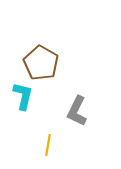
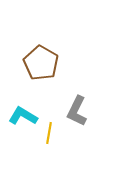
cyan L-shape: moved 20 px down; rotated 72 degrees counterclockwise
yellow line: moved 1 px right, 12 px up
